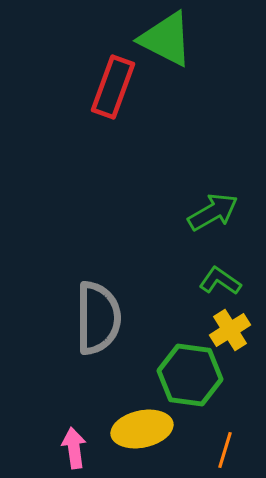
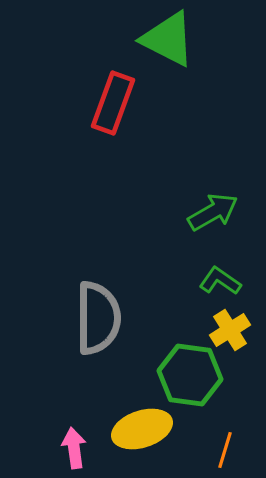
green triangle: moved 2 px right
red rectangle: moved 16 px down
yellow ellipse: rotated 6 degrees counterclockwise
